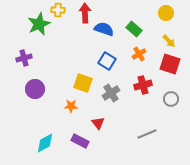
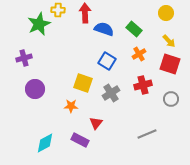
red triangle: moved 2 px left; rotated 16 degrees clockwise
purple rectangle: moved 1 px up
